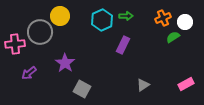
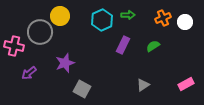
green arrow: moved 2 px right, 1 px up
green semicircle: moved 20 px left, 9 px down
pink cross: moved 1 px left, 2 px down; rotated 18 degrees clockwise
purple star: rotated 18 degrees clockwise
